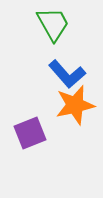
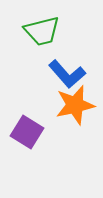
green trapezoid: moved 11 px left, 7 px down; rotated 105 degrees clockwise
purple square: moved 3 px left, 1 px up; rotated 36 degrees counterclockwise
